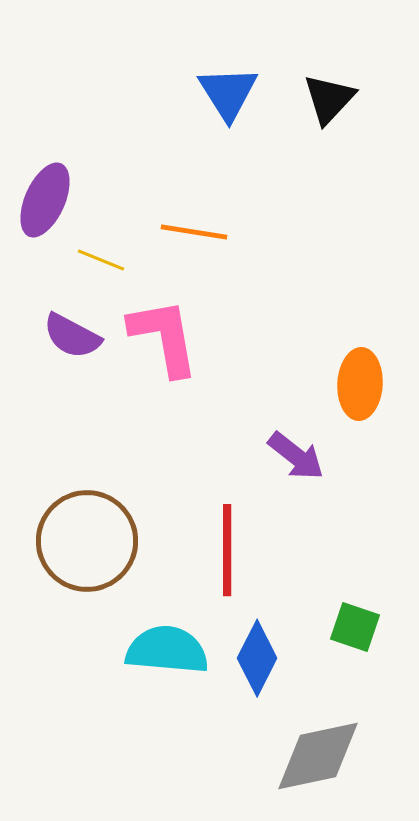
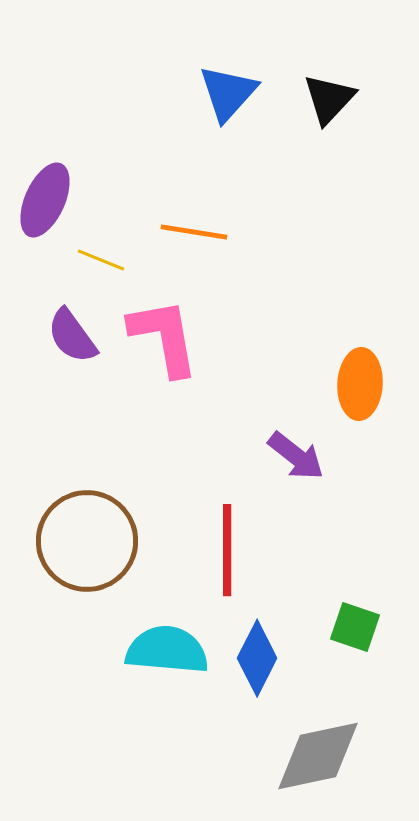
blue triangle: rotated 14 degrees clockwise
purple semicircle: rotated 26 degrees clockwise
